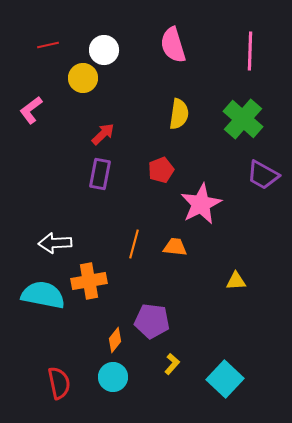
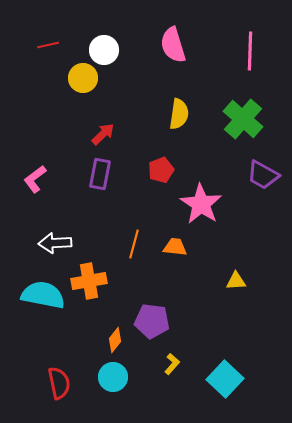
pink L-shape: moved 4 px right, 69 px down
pink star: rotated 12 degrees counterclockwise
